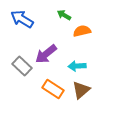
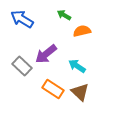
cyan arrow: rotated 36 degrees clockwise
brown triangle: moved 1 px left, 2 px down; rotated 36 degrees counterclockwise
